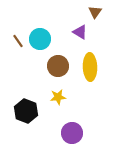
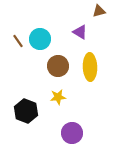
brown triangle: moved 4 px right, 1 px up; rotated 40 degrees clockwise
